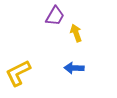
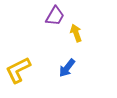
blue arrow: moved 7 px left; rotated 54 degrees counterclockwise
yellow L-shape: moved 3 px up
